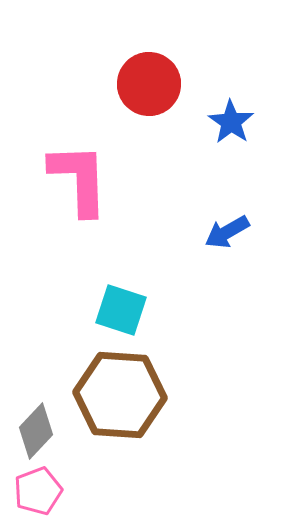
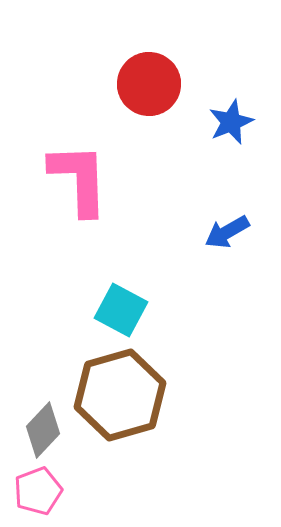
blue star: rotated 15 degrees clockwise
cyan square: rotated 10 degrees clockwise
brown hexagon: rotated 20 degrees counterclockwise
gray diamond: moved 7 px right, 1 px up
